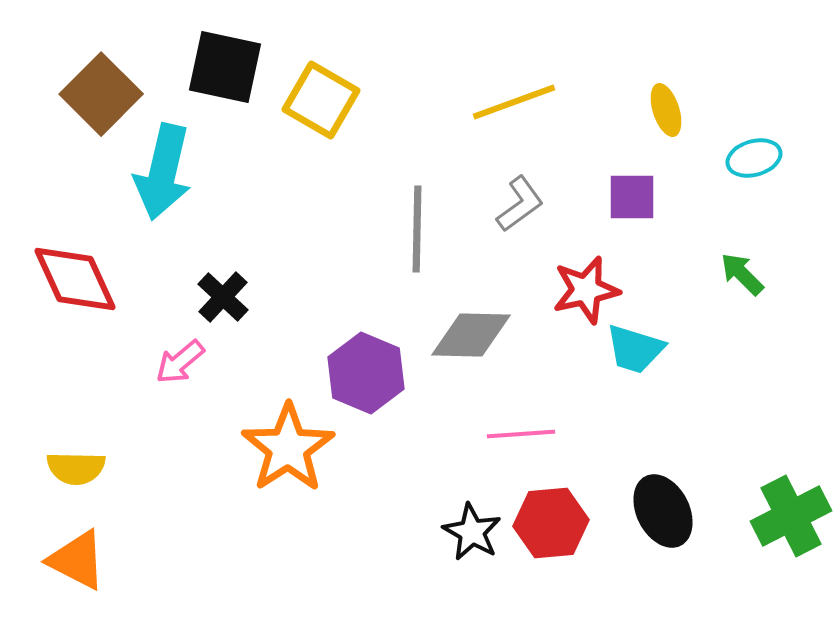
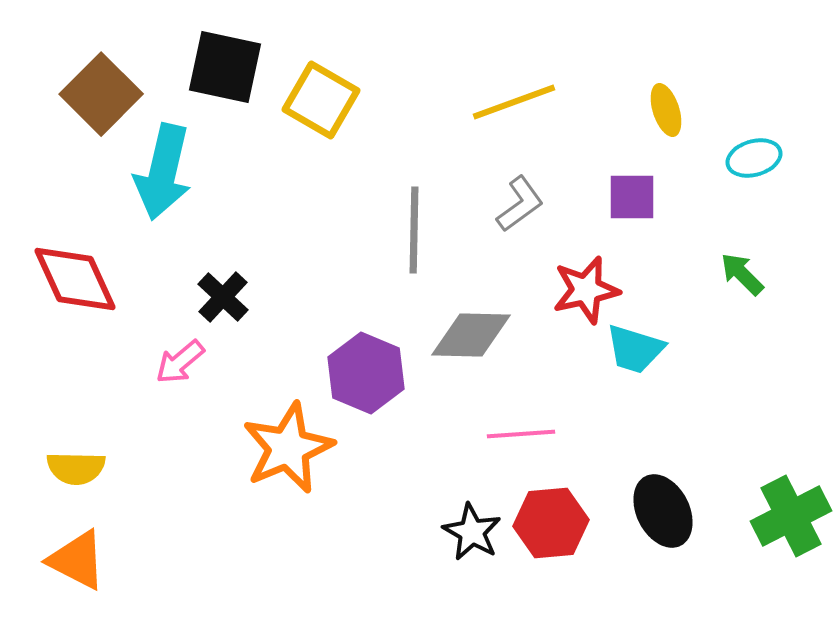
gray line: moved 3 px left, 1 px down
orange star: rotated 10 degrees clockwise
